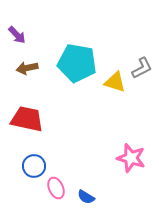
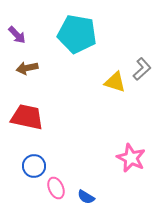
cyan pentagon: moved 29 px up
gray L-shape: moved 1 px down; rotated 15 degrees counterclockwise
red trapezoid: moved 2 px up
pink star: rotated 8 degrees clockwise
